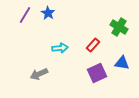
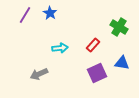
blue star: moved 2 px right
